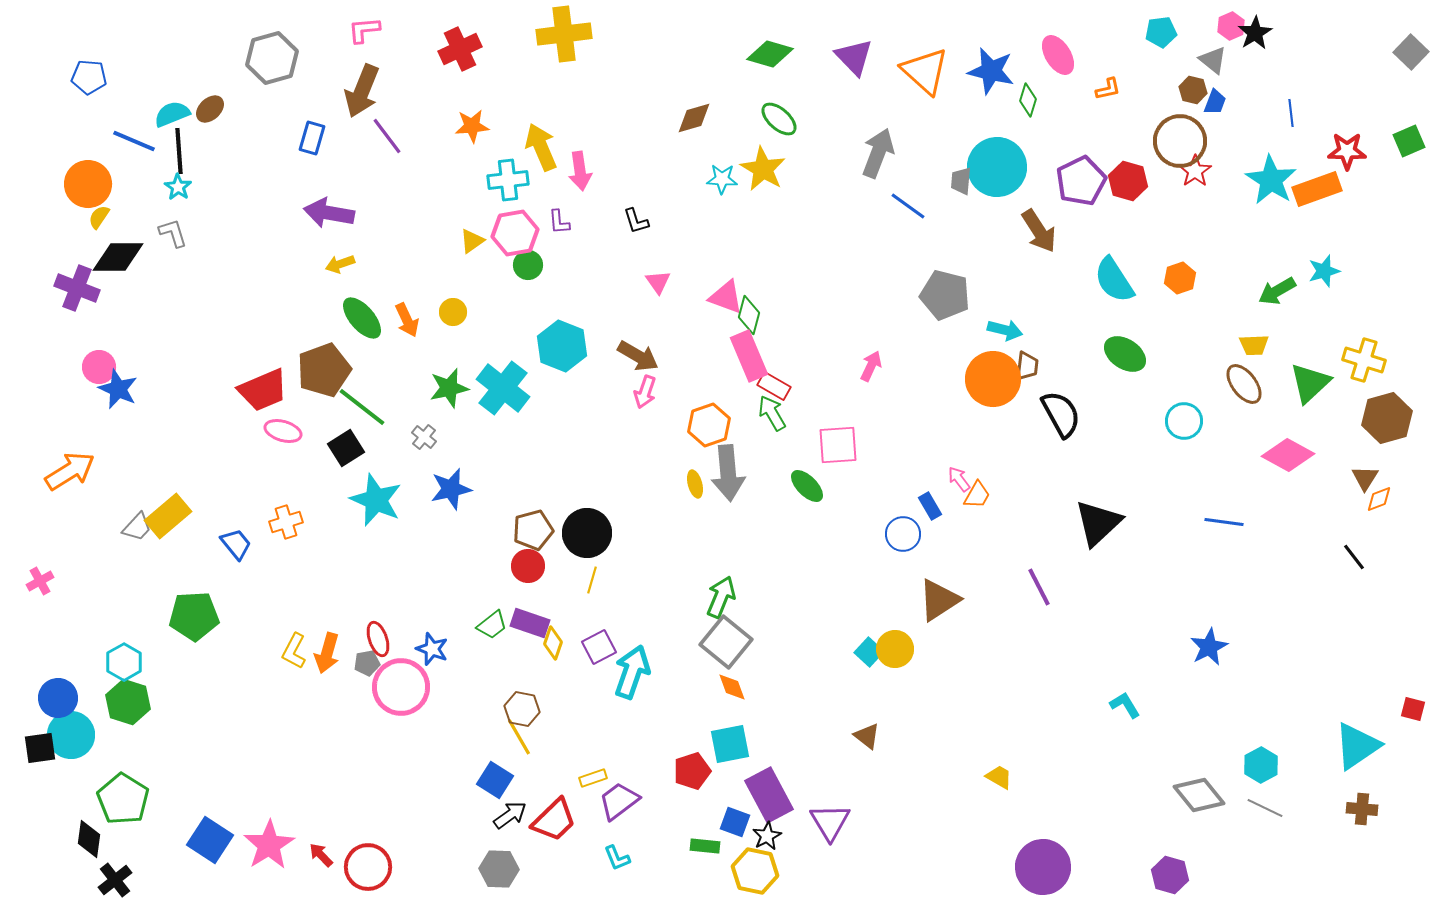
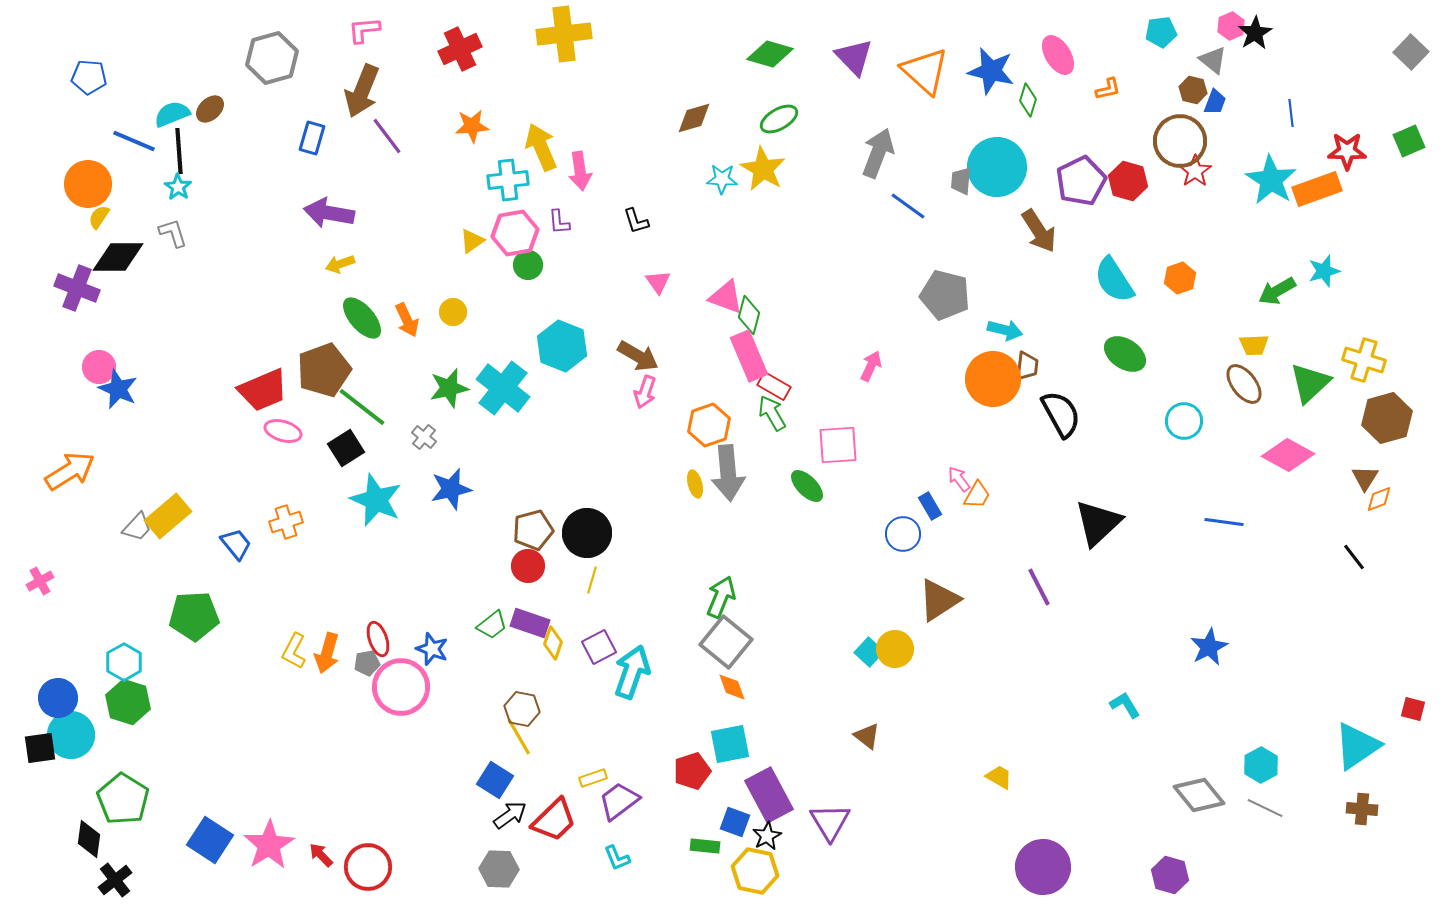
green ellipse at (779, 119): rotated 72 degrees counterclockwise
